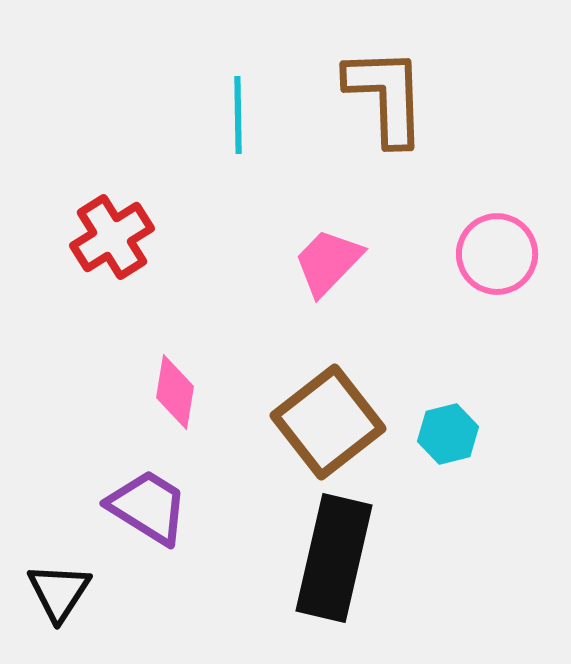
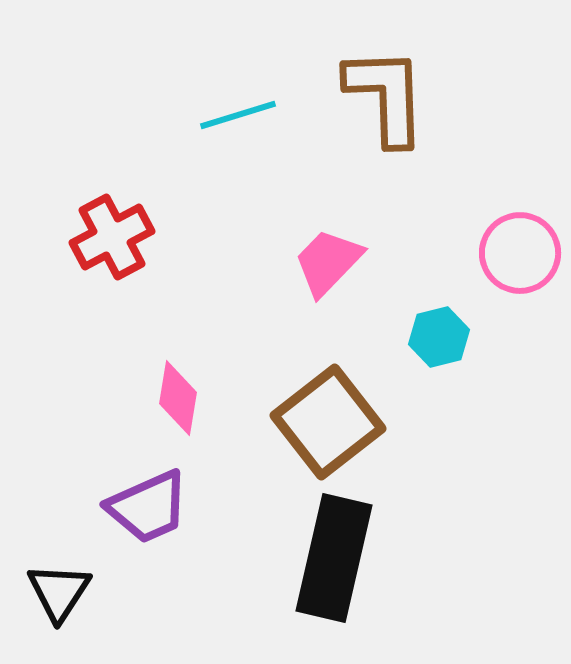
cyan line: rotated 74 degrees clockwise
red cross: rotated 4 degrees clockwise
pink circle: moved 23 px right, 1 px up
pink diamond: moved 3 px right, 6 px down
cyan hexagon: moved 9 px left, 97 px up
purple trapezoid: rotated 124 degrees clockwise
